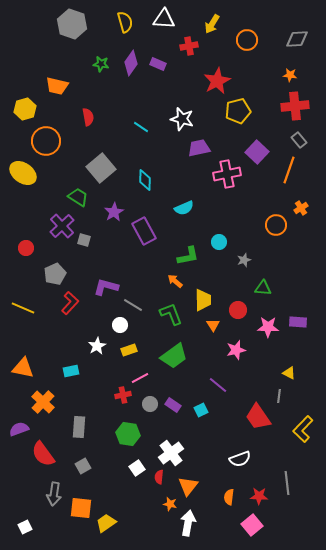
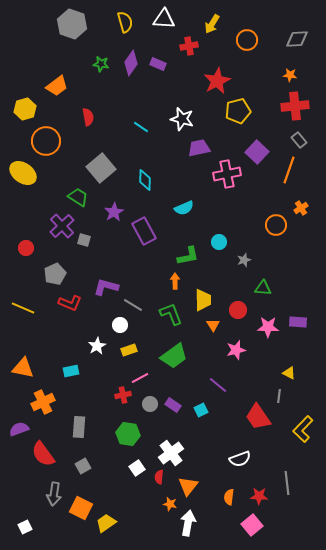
orange trapezoid at (57, 86): rotated 50 degrees counterclockwise
orange arrow at (175, 281): rotated 49 degrees clockwise
red L-shape at (70, 303): rotated 70 degrees clockwise
orange cross at (43, 402): rotated 20 degrees clockwise
orange square at (81, 508): rotated 20 degrees clockwise
